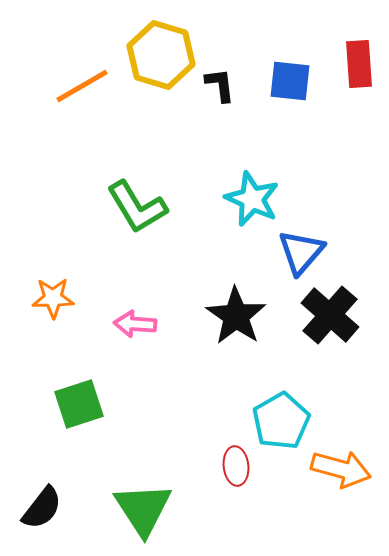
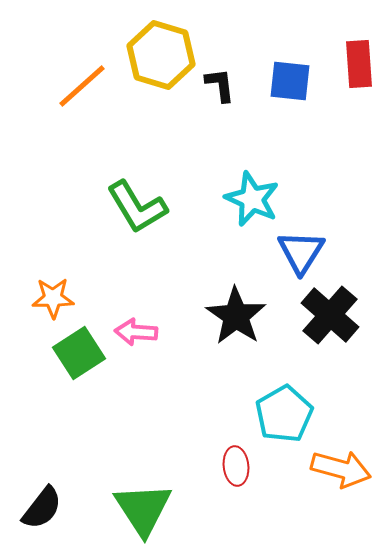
orange line: rotated 12 degrees counterclockwise
blue triangle: rotated 9 degrees counterclockwise
pink arrow: moved 1 px right, 8 px down
green square: moved 51 px up; rotated 15 degrees counterclockwise
cyan pentagon: moved 3 px right, 7 px up
